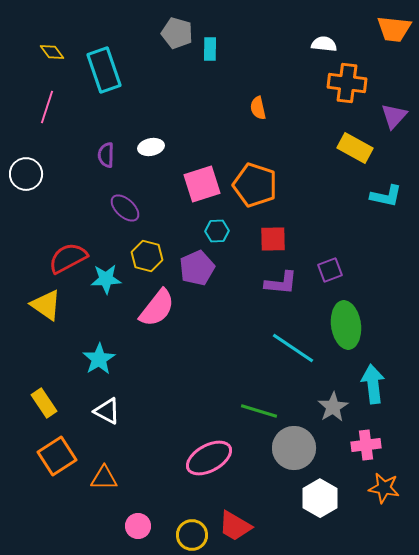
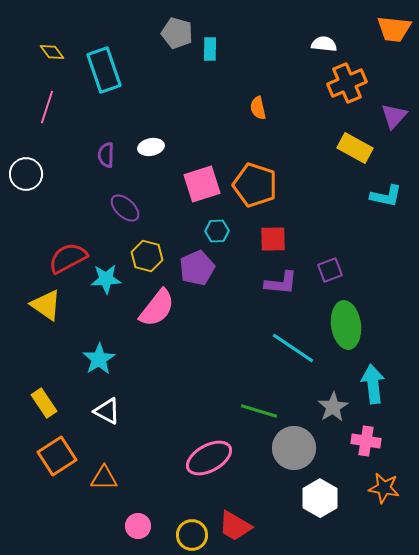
orange cross at (347, 83): rotated 30 degrees counterclockwise
pink cross at (366, 445): moved 4 px up; rotated 16 degrees clockwise
